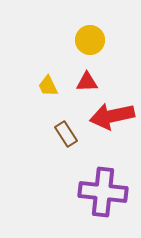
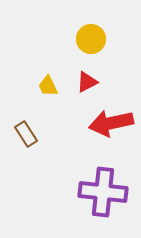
yellow circle: moved 1 px right, 1 px up
red triangle: rotated 25 degrees counterclockwise
red arrow: moved 1 px left, 7 px down
brown rectangle: moved 40 px left
